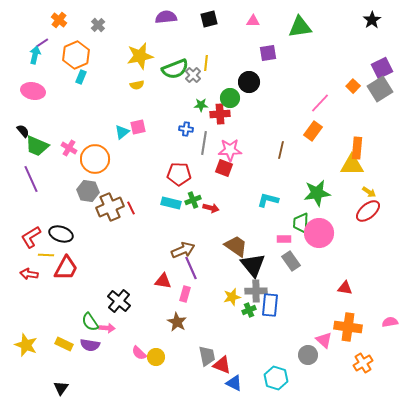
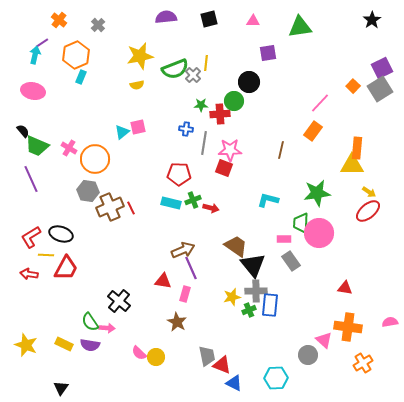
green circle at (230, 98): moved 4 px right, 3 px down
cyan hexagon at (276, 378): rotated 20 degrees counterclockwise
